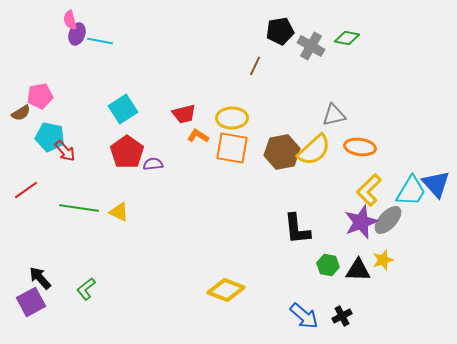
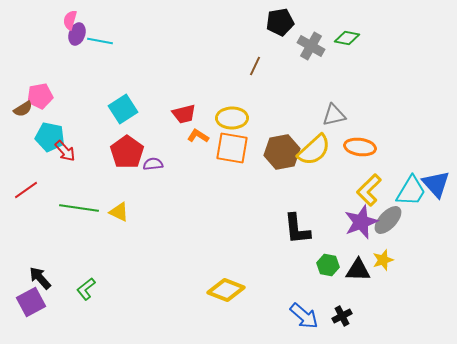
pink semicircle: rotated 30 degrees clockwise
black pentagon: moved 9 px up
brown semicircle: moved 2 px right, 4 px up
